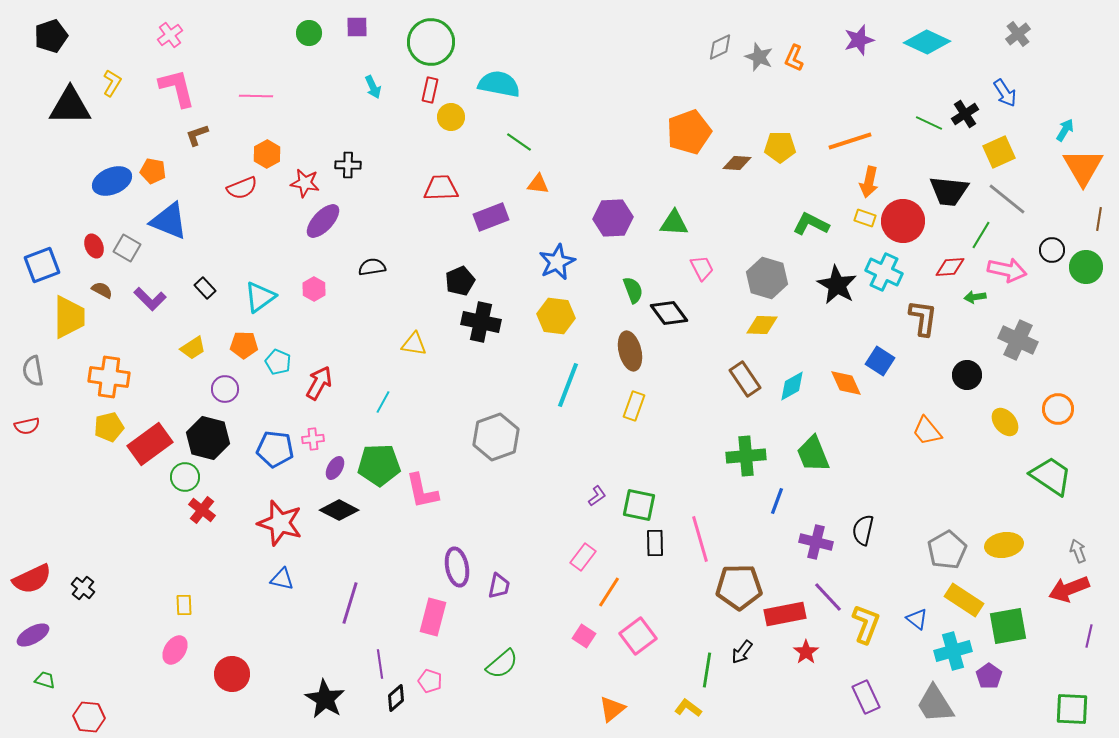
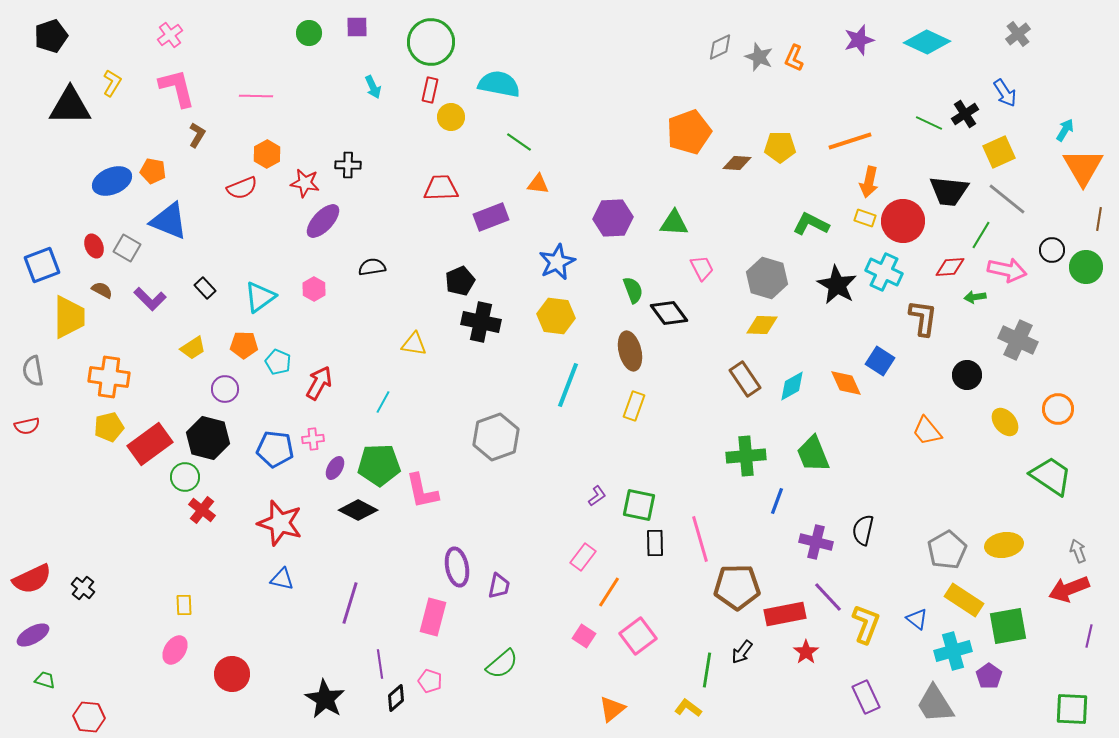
brown L-shape at (197, 135): rotated 140 degrees clockwise
black diamond at (339, 510): moved 19 px right
brown pentagon at (739, 587): moved 2 px left
